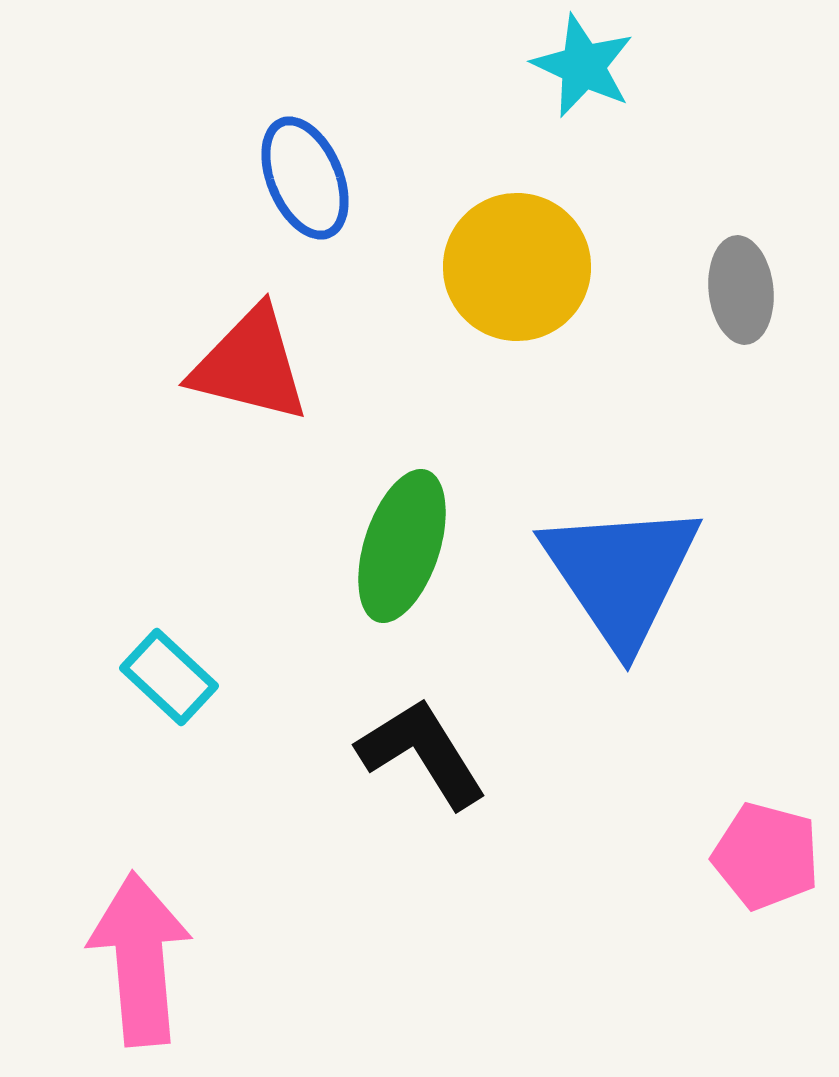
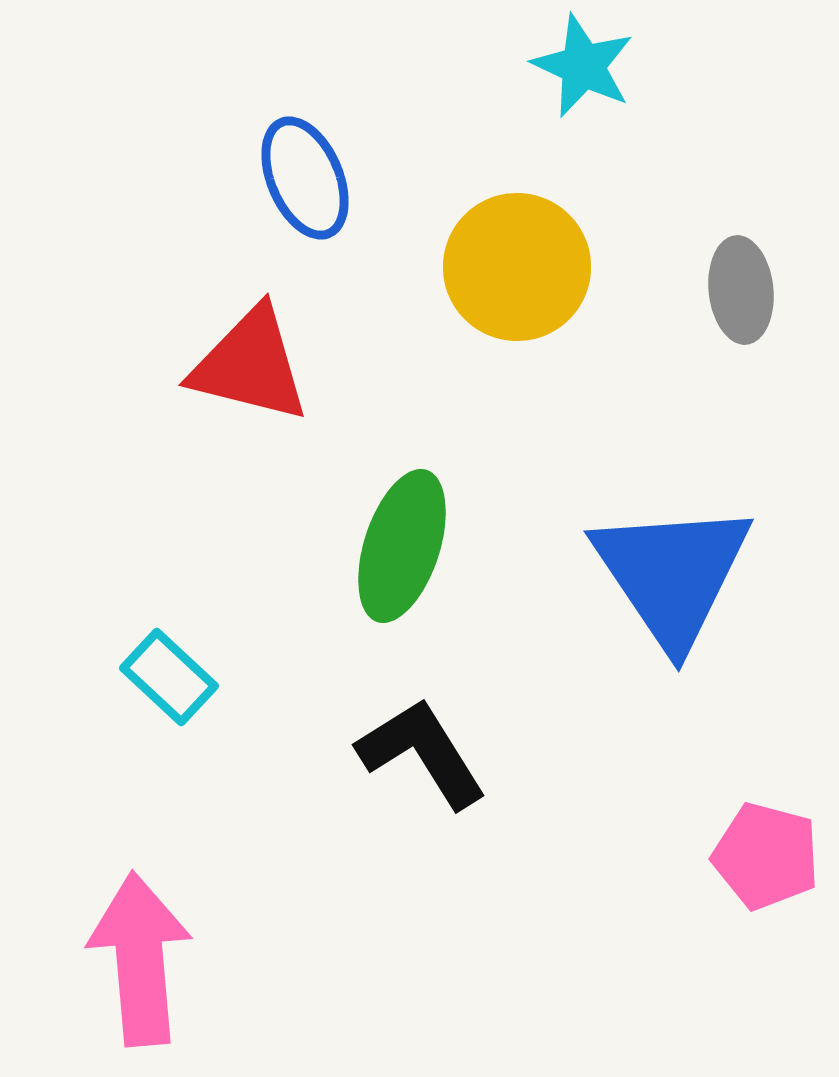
blue triangle: moved 51 px right
